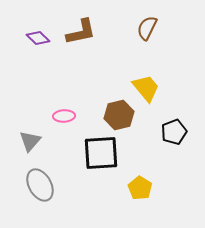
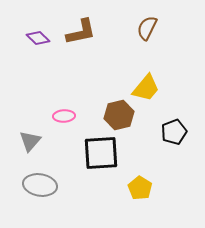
yellow trapezoid: rotated 80 degrees clockwise
gray ellipse: rotated 52 degrees counterclockwise
